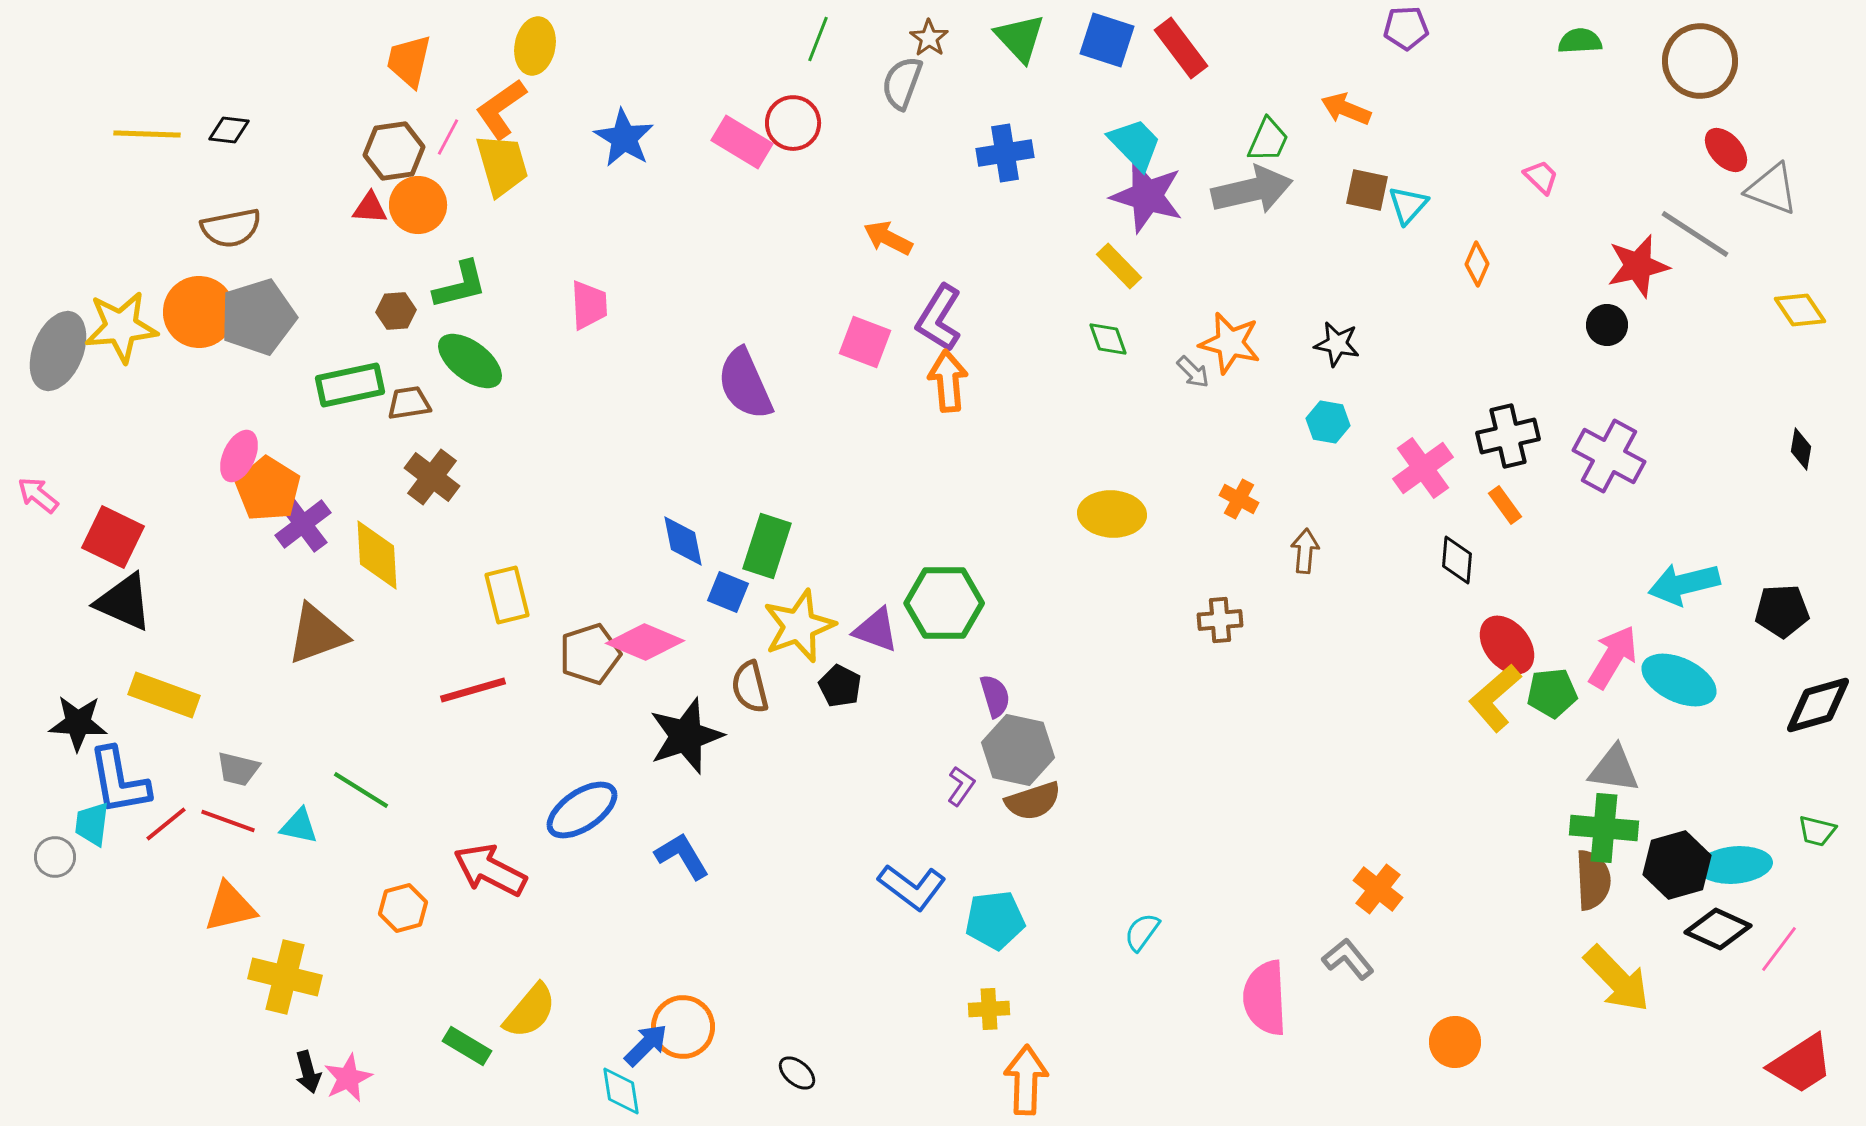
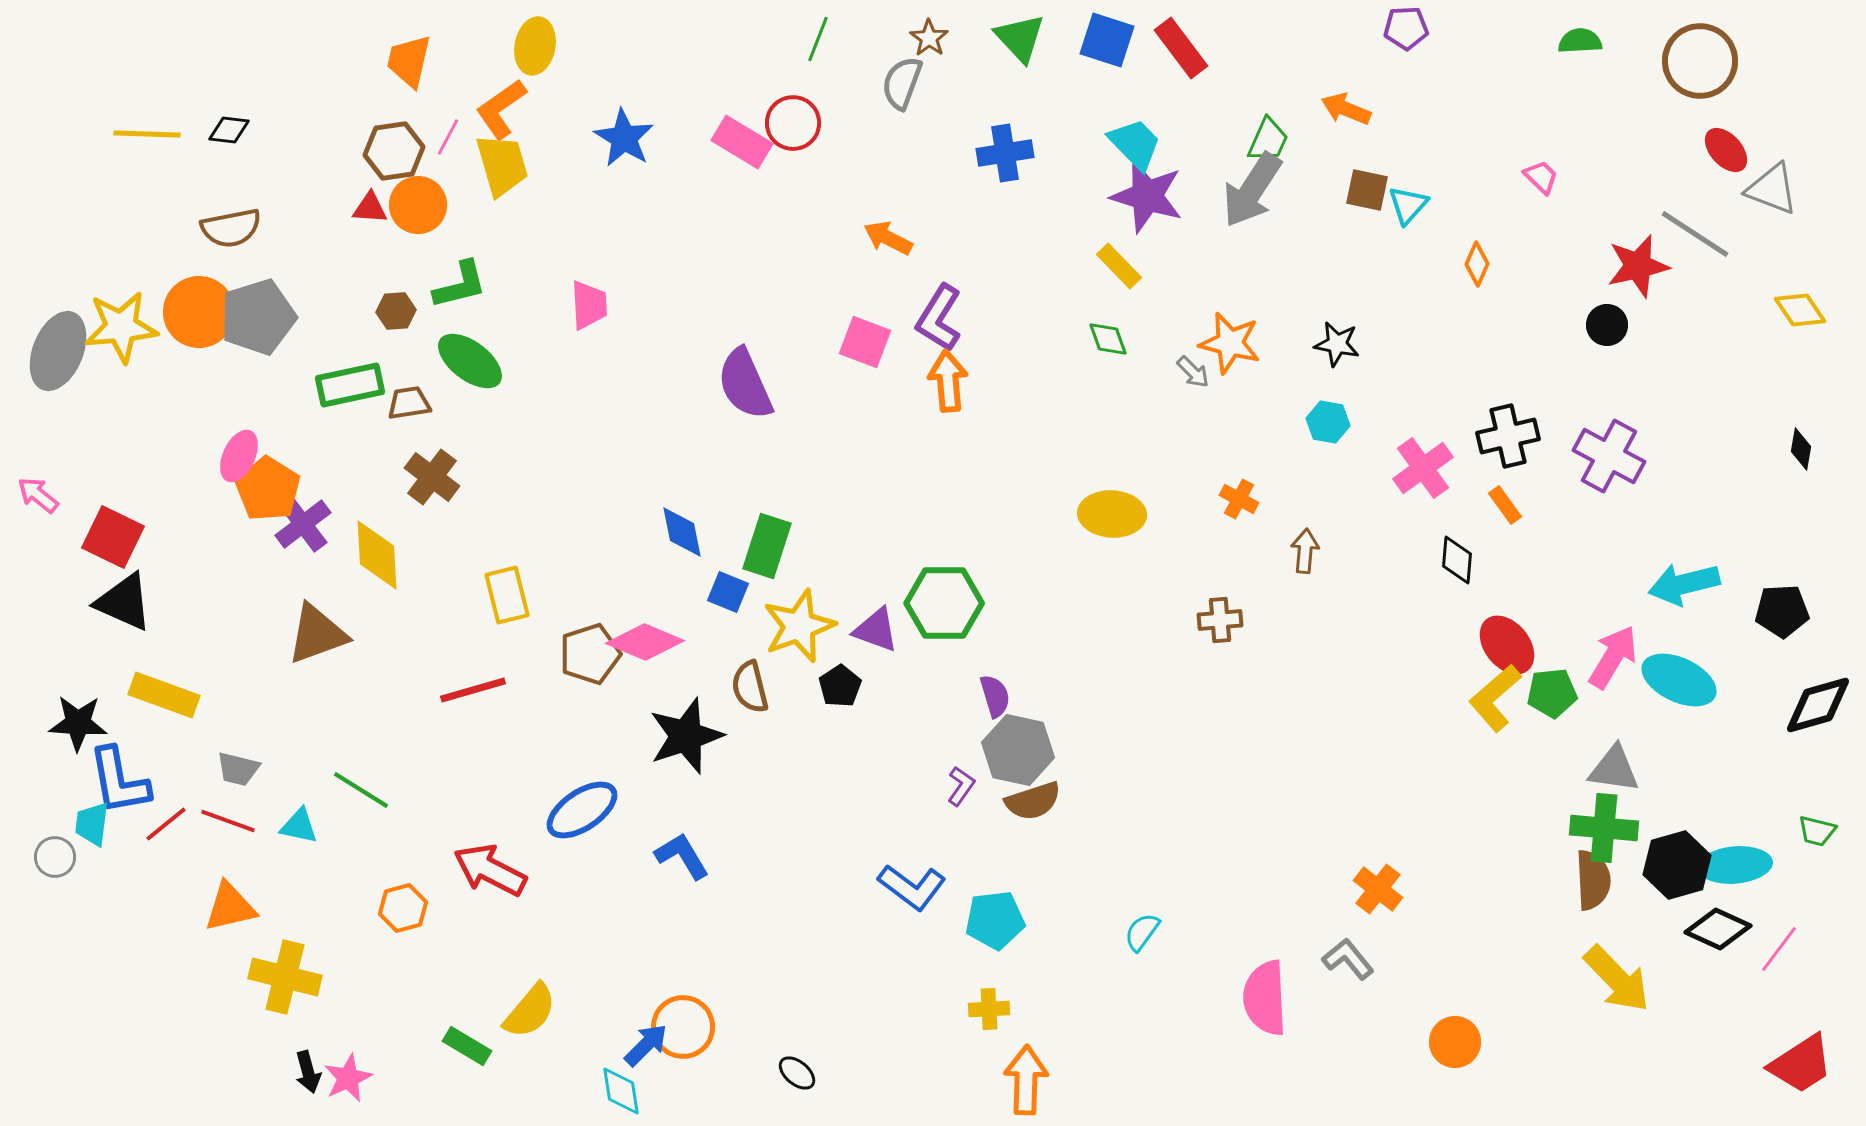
gray arrow at (1252, 190): rotated 136 degrees clockwise
blue diamond at (683, 541): moved 1 px left, 9 px up
black pentagon at (840, 686): rotated 12 degrees clockwise
